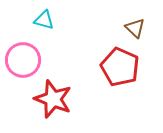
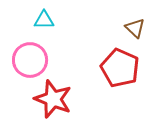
cyan triangle: rotated 15 degrees counterclockwise
pink circle: moved 7 px right
red pentagon: moved 1 px down
